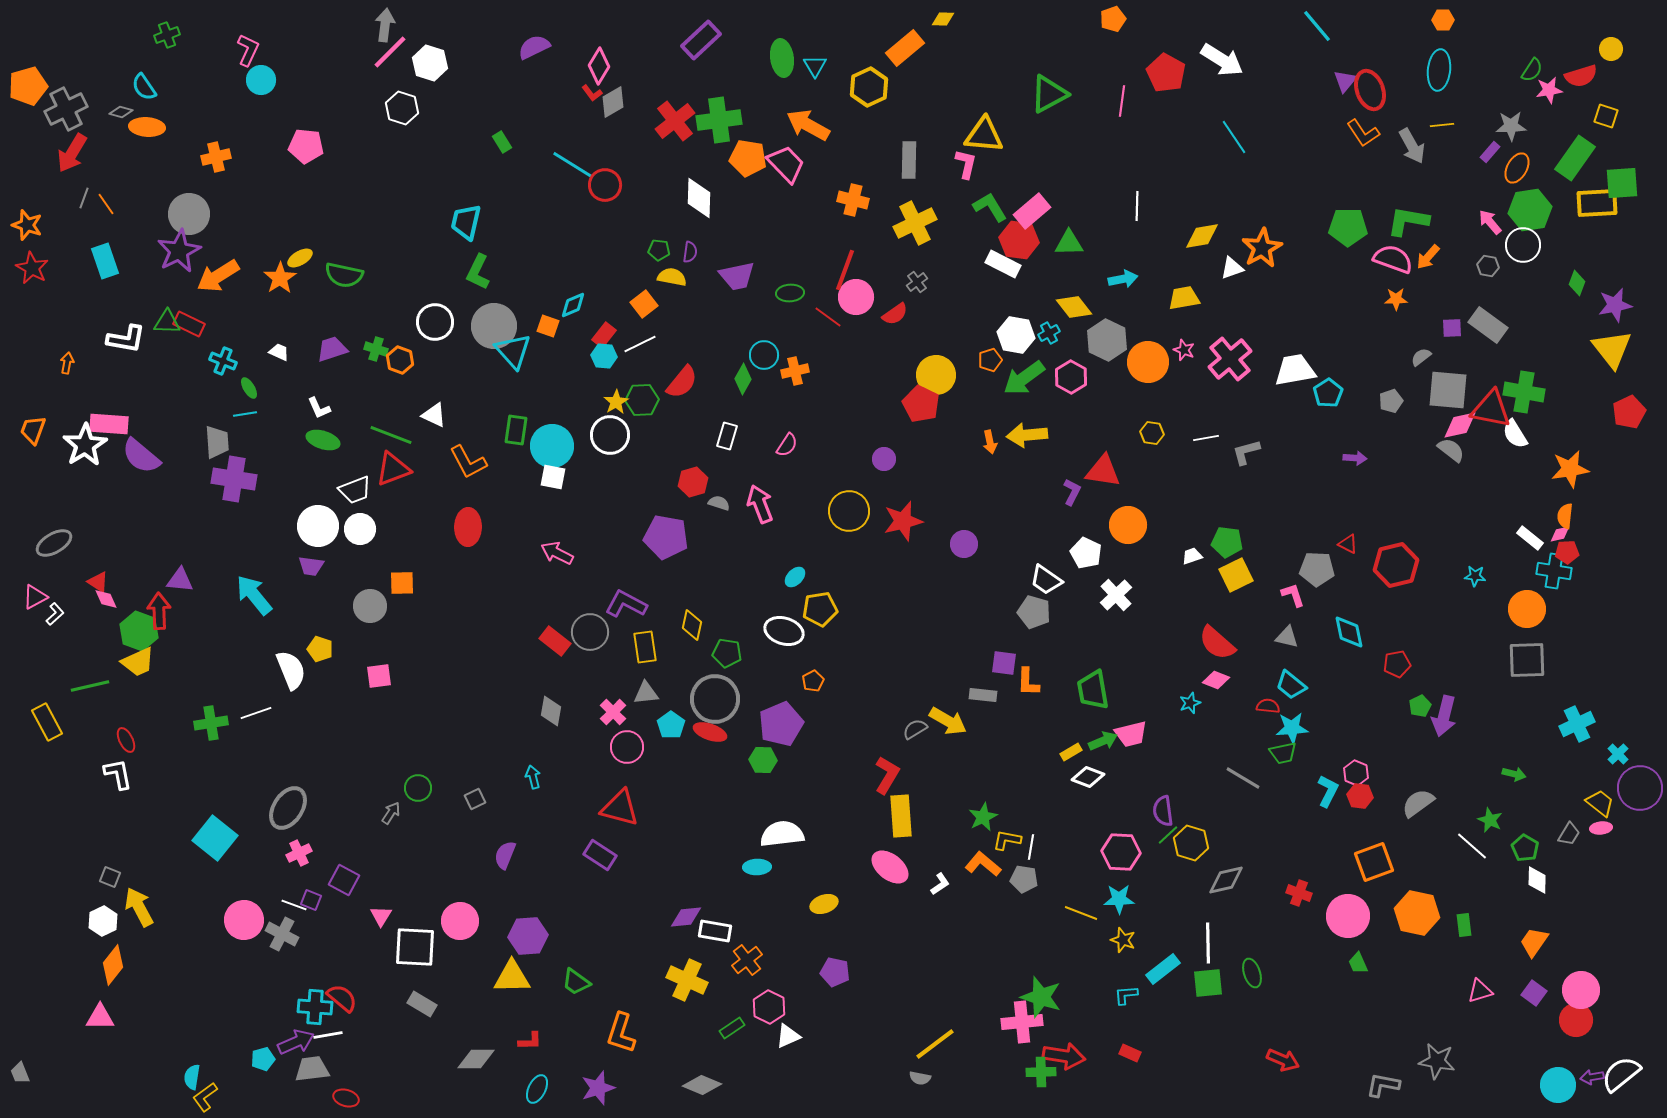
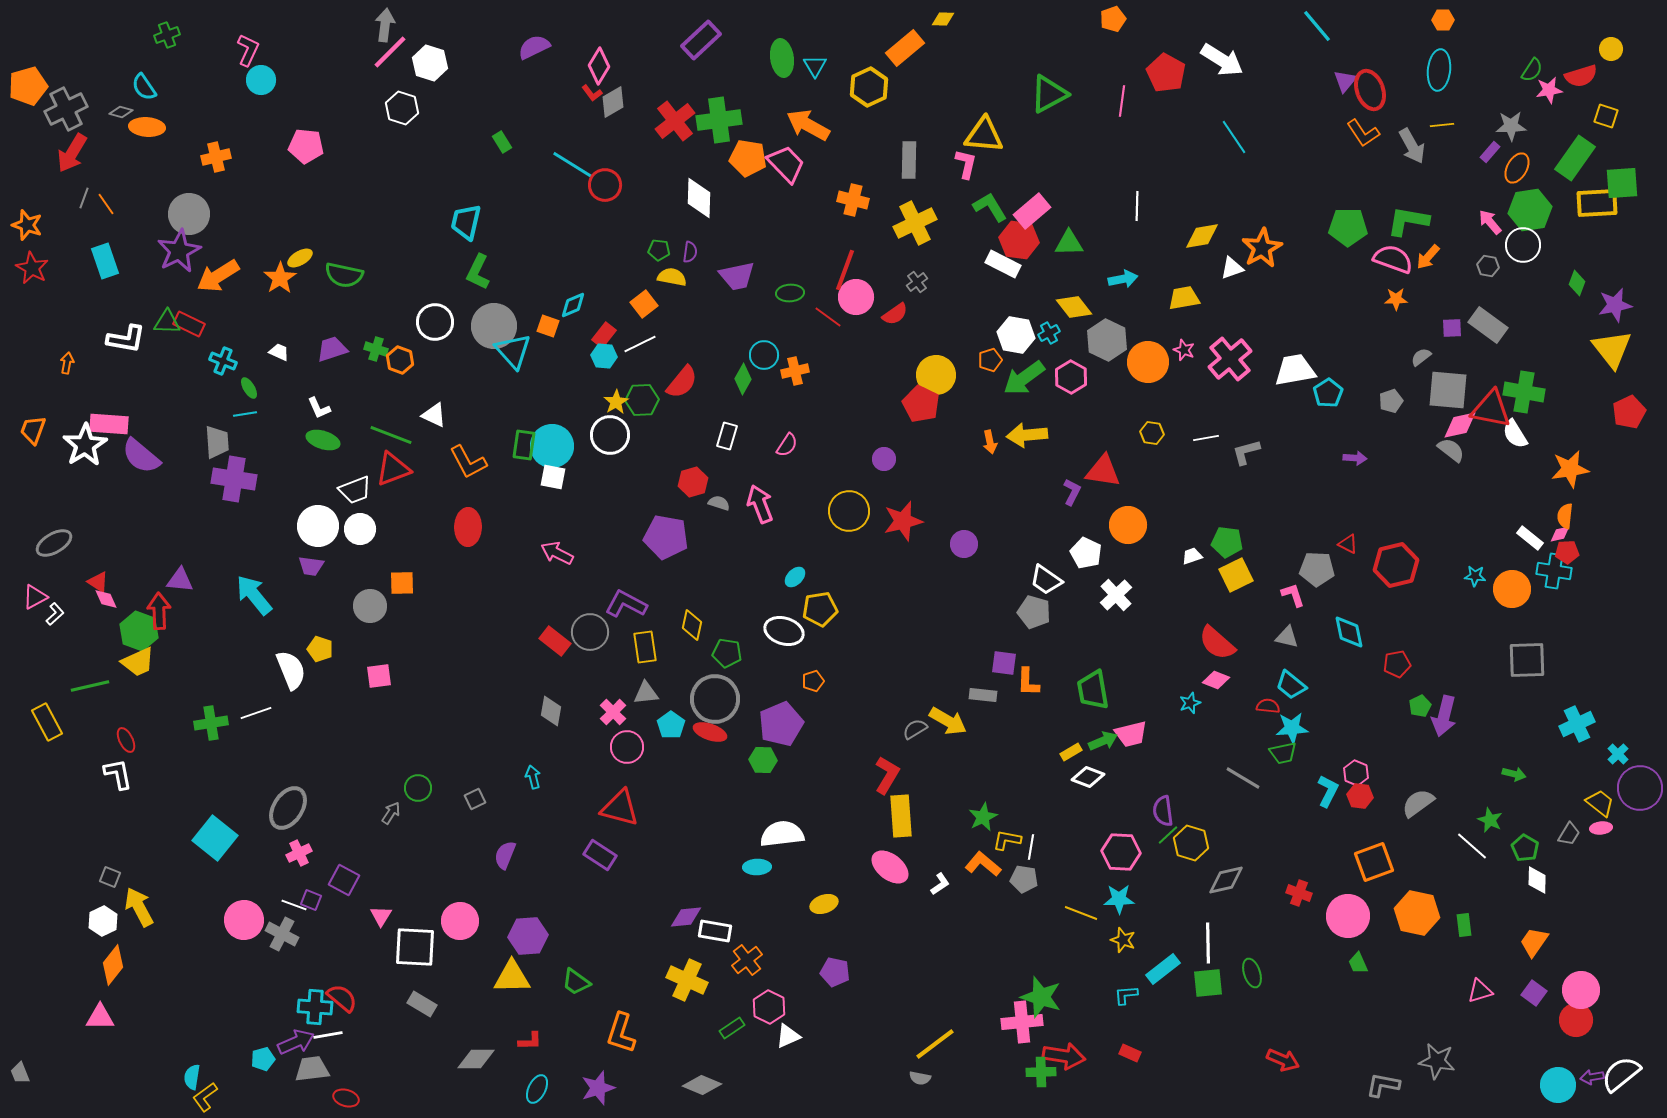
green rectangle at (516, 430): moved 8 px right, 15 px down
orange circle at (1527, 609): moved 15 px left, 20 px up
orange pentagon at (813, 681): rotated 10 degrees clockwise
